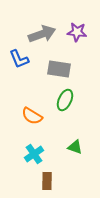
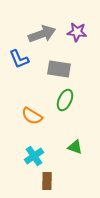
cyan cross: moved 2 px down
